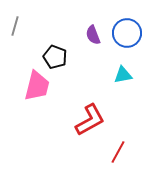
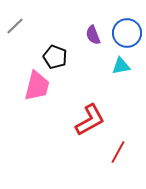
gray line: rotated 30 degrees clockwise
cyan triangle: moved 2 px left, 9 px up
